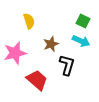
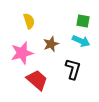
green square: rotated 16 degrees counterclockwise
pink star: moved 7 px right
black L-shape: moved 6 px right, 4 px down
